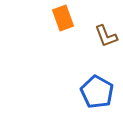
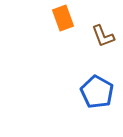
brown L-shape: moved 3 px left
